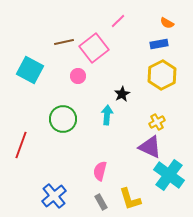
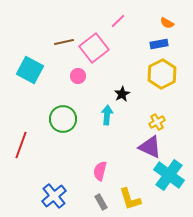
yellow hexagon: moved 1 px up
